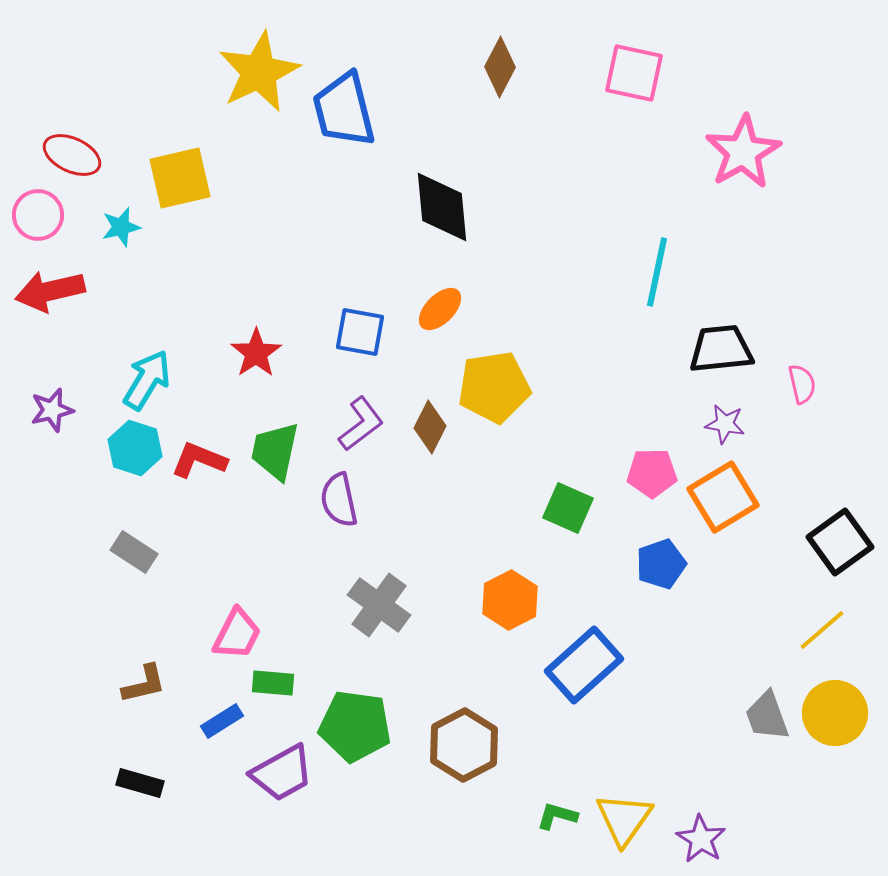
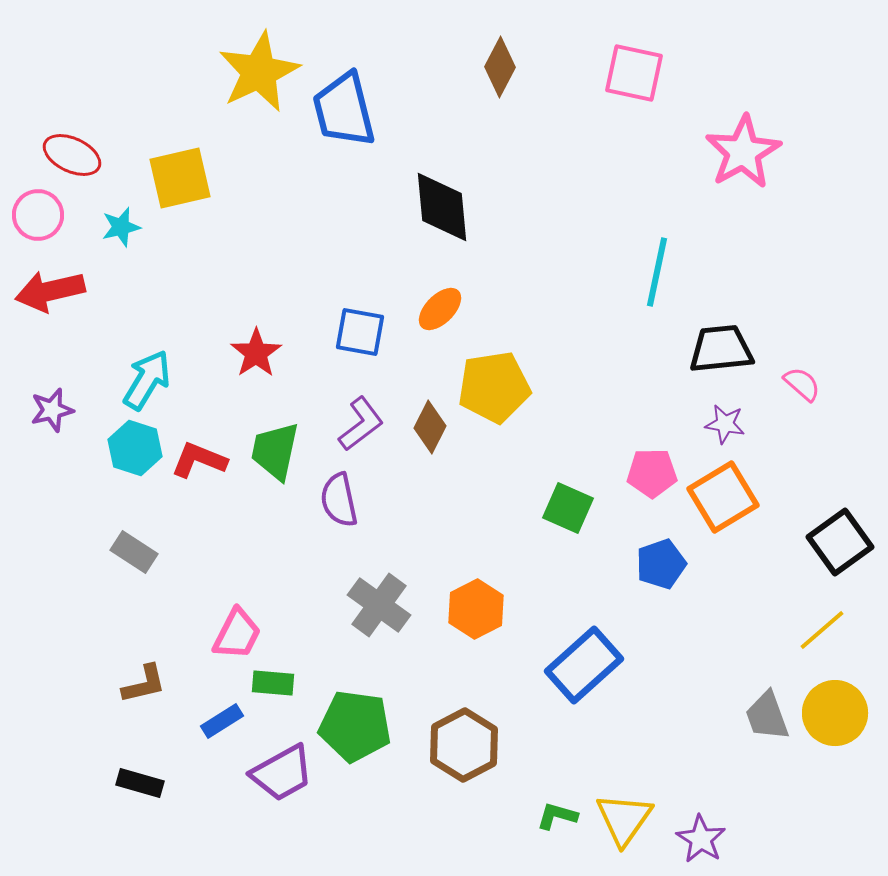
pink semicircle at (802, 384): rotated 36 degrees counterclockwise
orange hexagon at (510, 600): moved 34 px left, 9 px down
